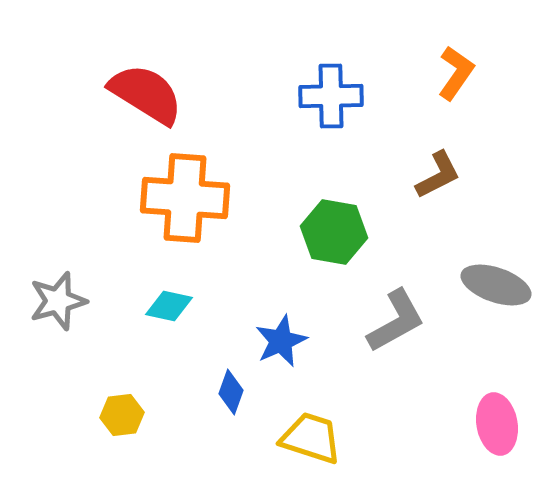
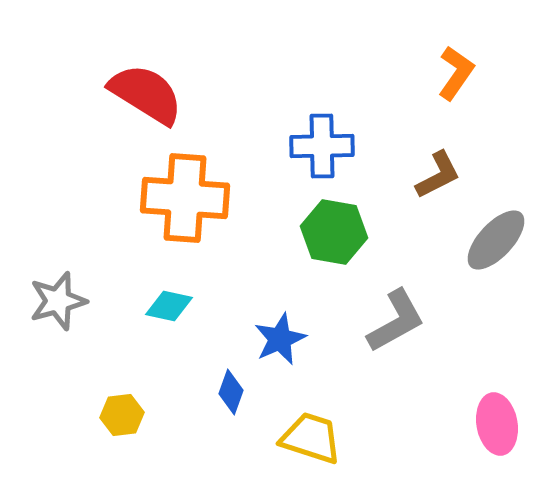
blue cross: moved 9 px left, 50 px down
gray ellipse: moved 45 px up; rotated 66 degrees counterclockwise
blue star: moved 1 px left, 2 px up
